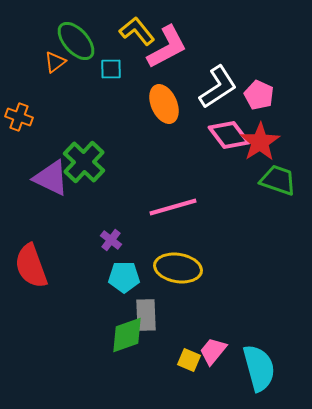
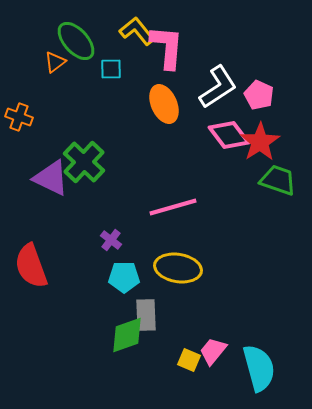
pink L-shape: rotated 57 degrees counterclockwise
